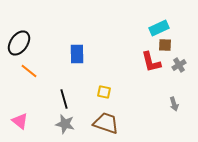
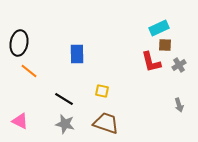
black ellipse: rotated 25 degrees counterclockwise
yellow square: moved 2 px left, 1 px up
black line: rotated 42 degrees counterclockwise
gray arrow: moved 5 px right, 1 px down
pink triangle: rotated 12 degrees counterclockwise
